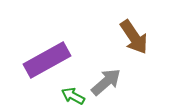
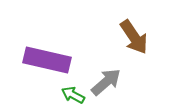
purple rectangle: rotated 42 degrees clockwise
green arrow: moved 1 px up
